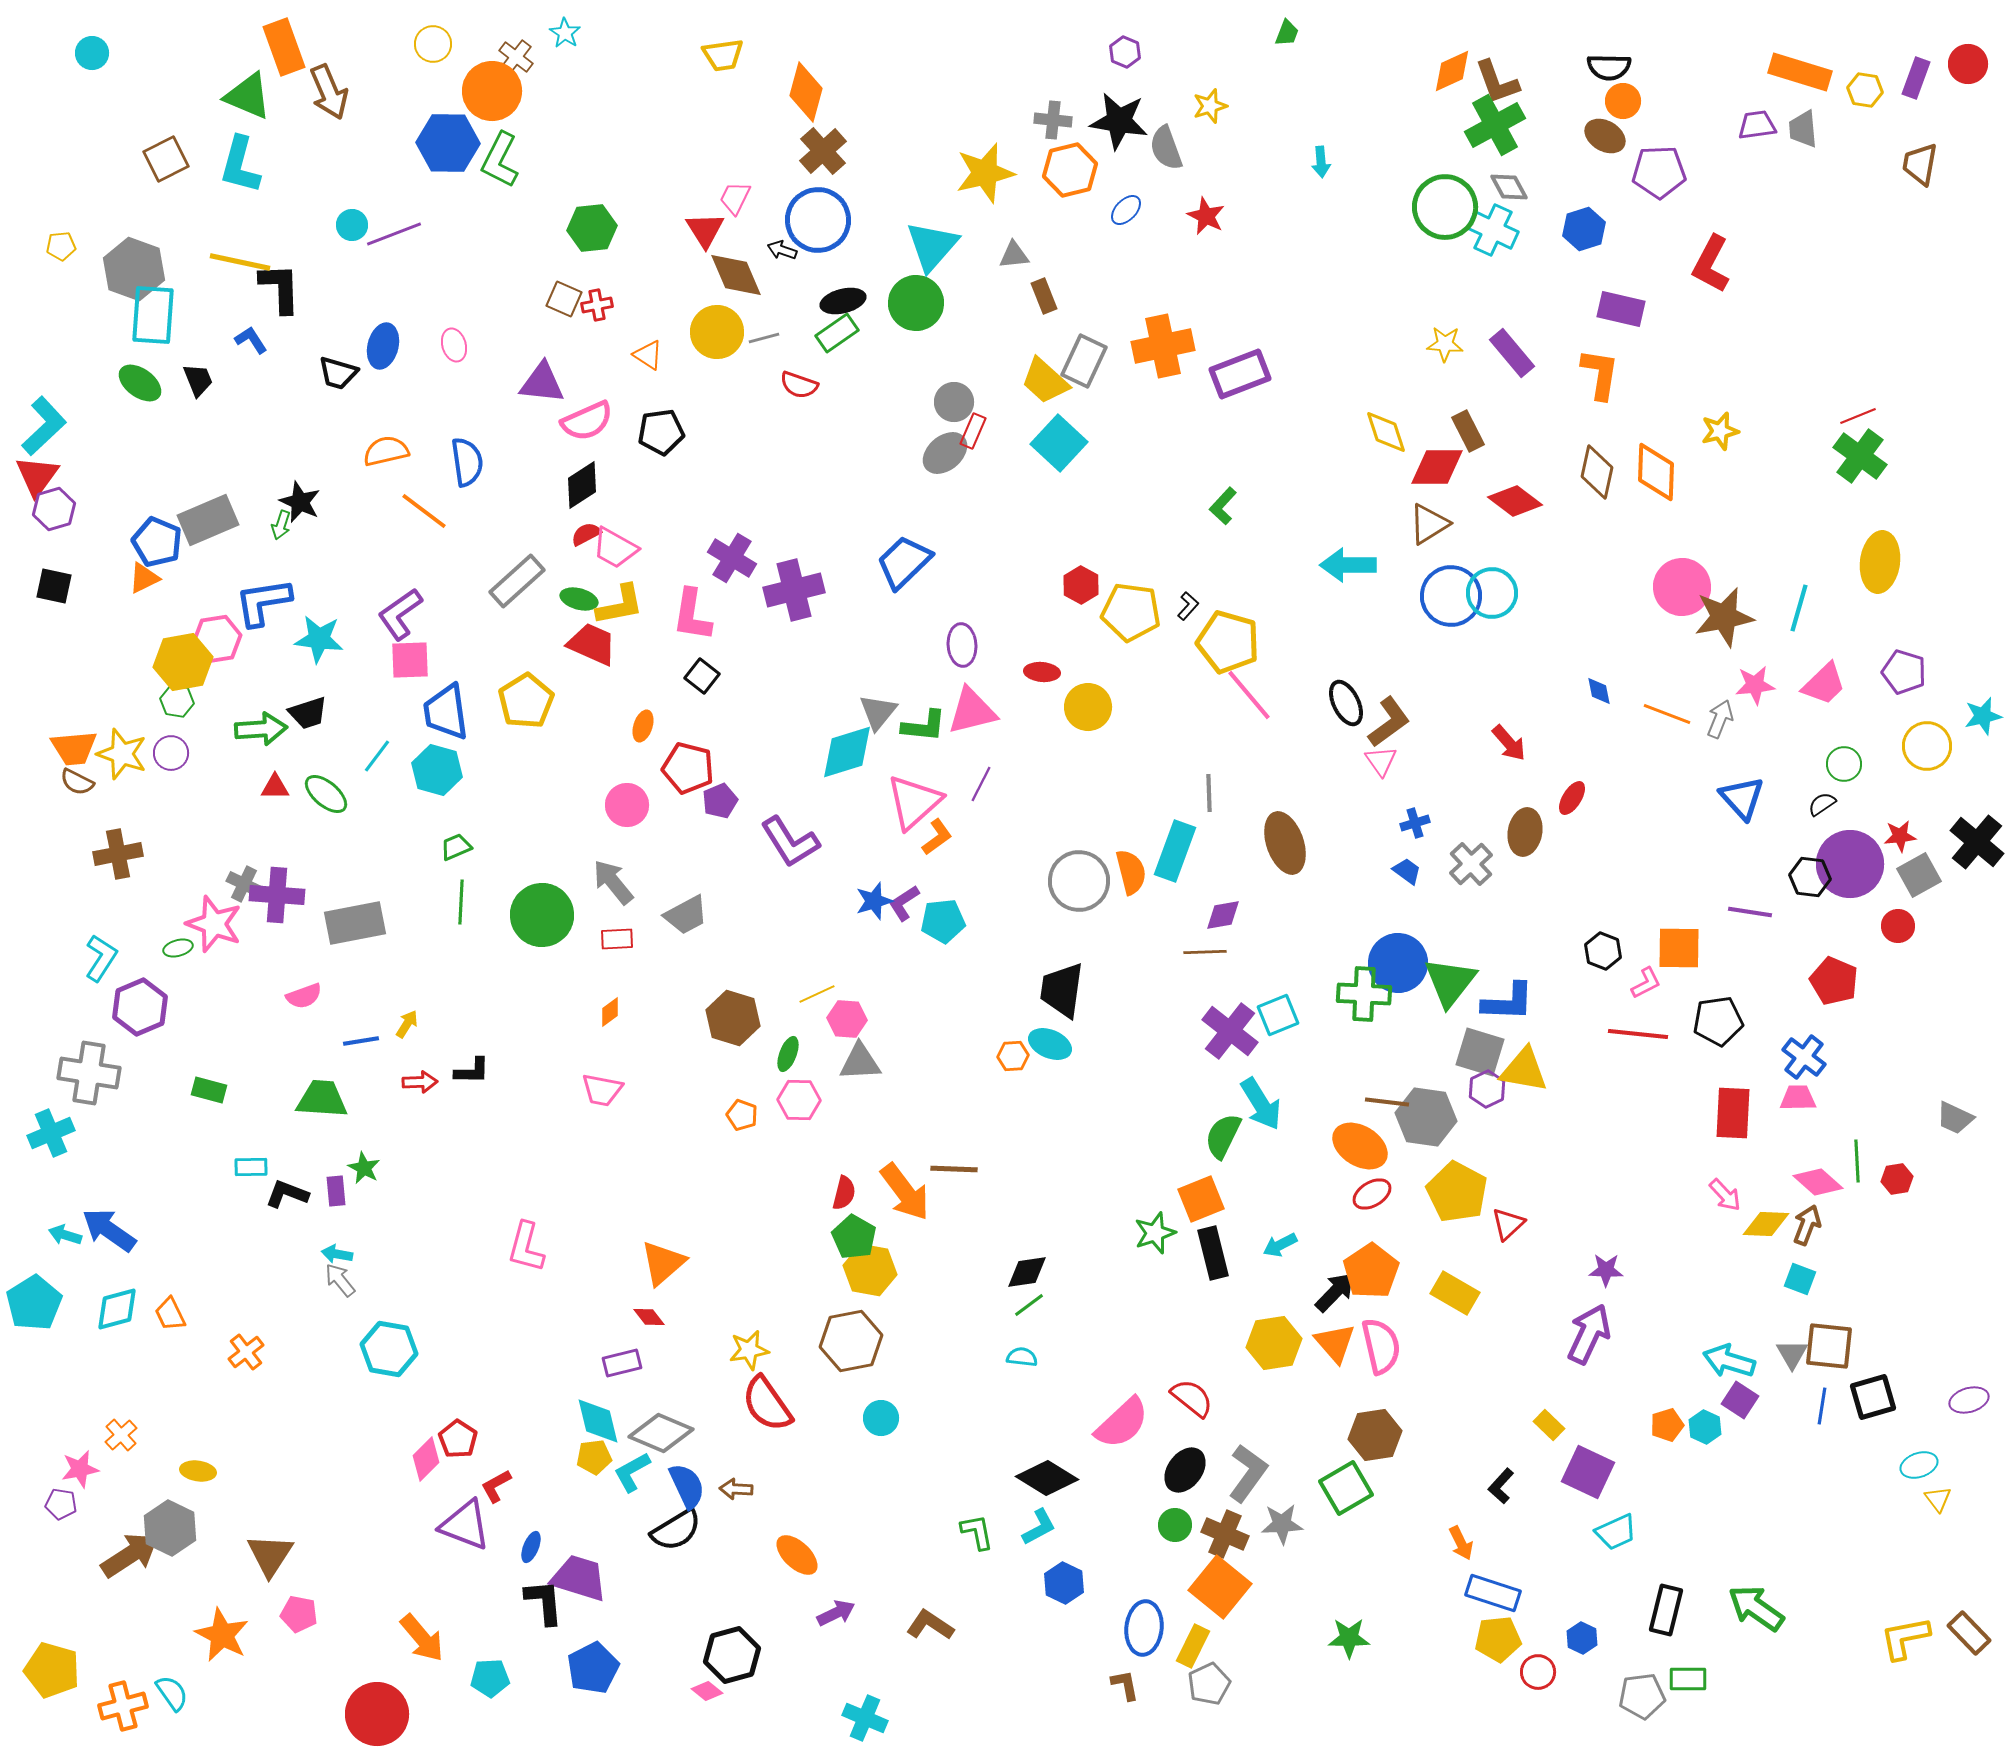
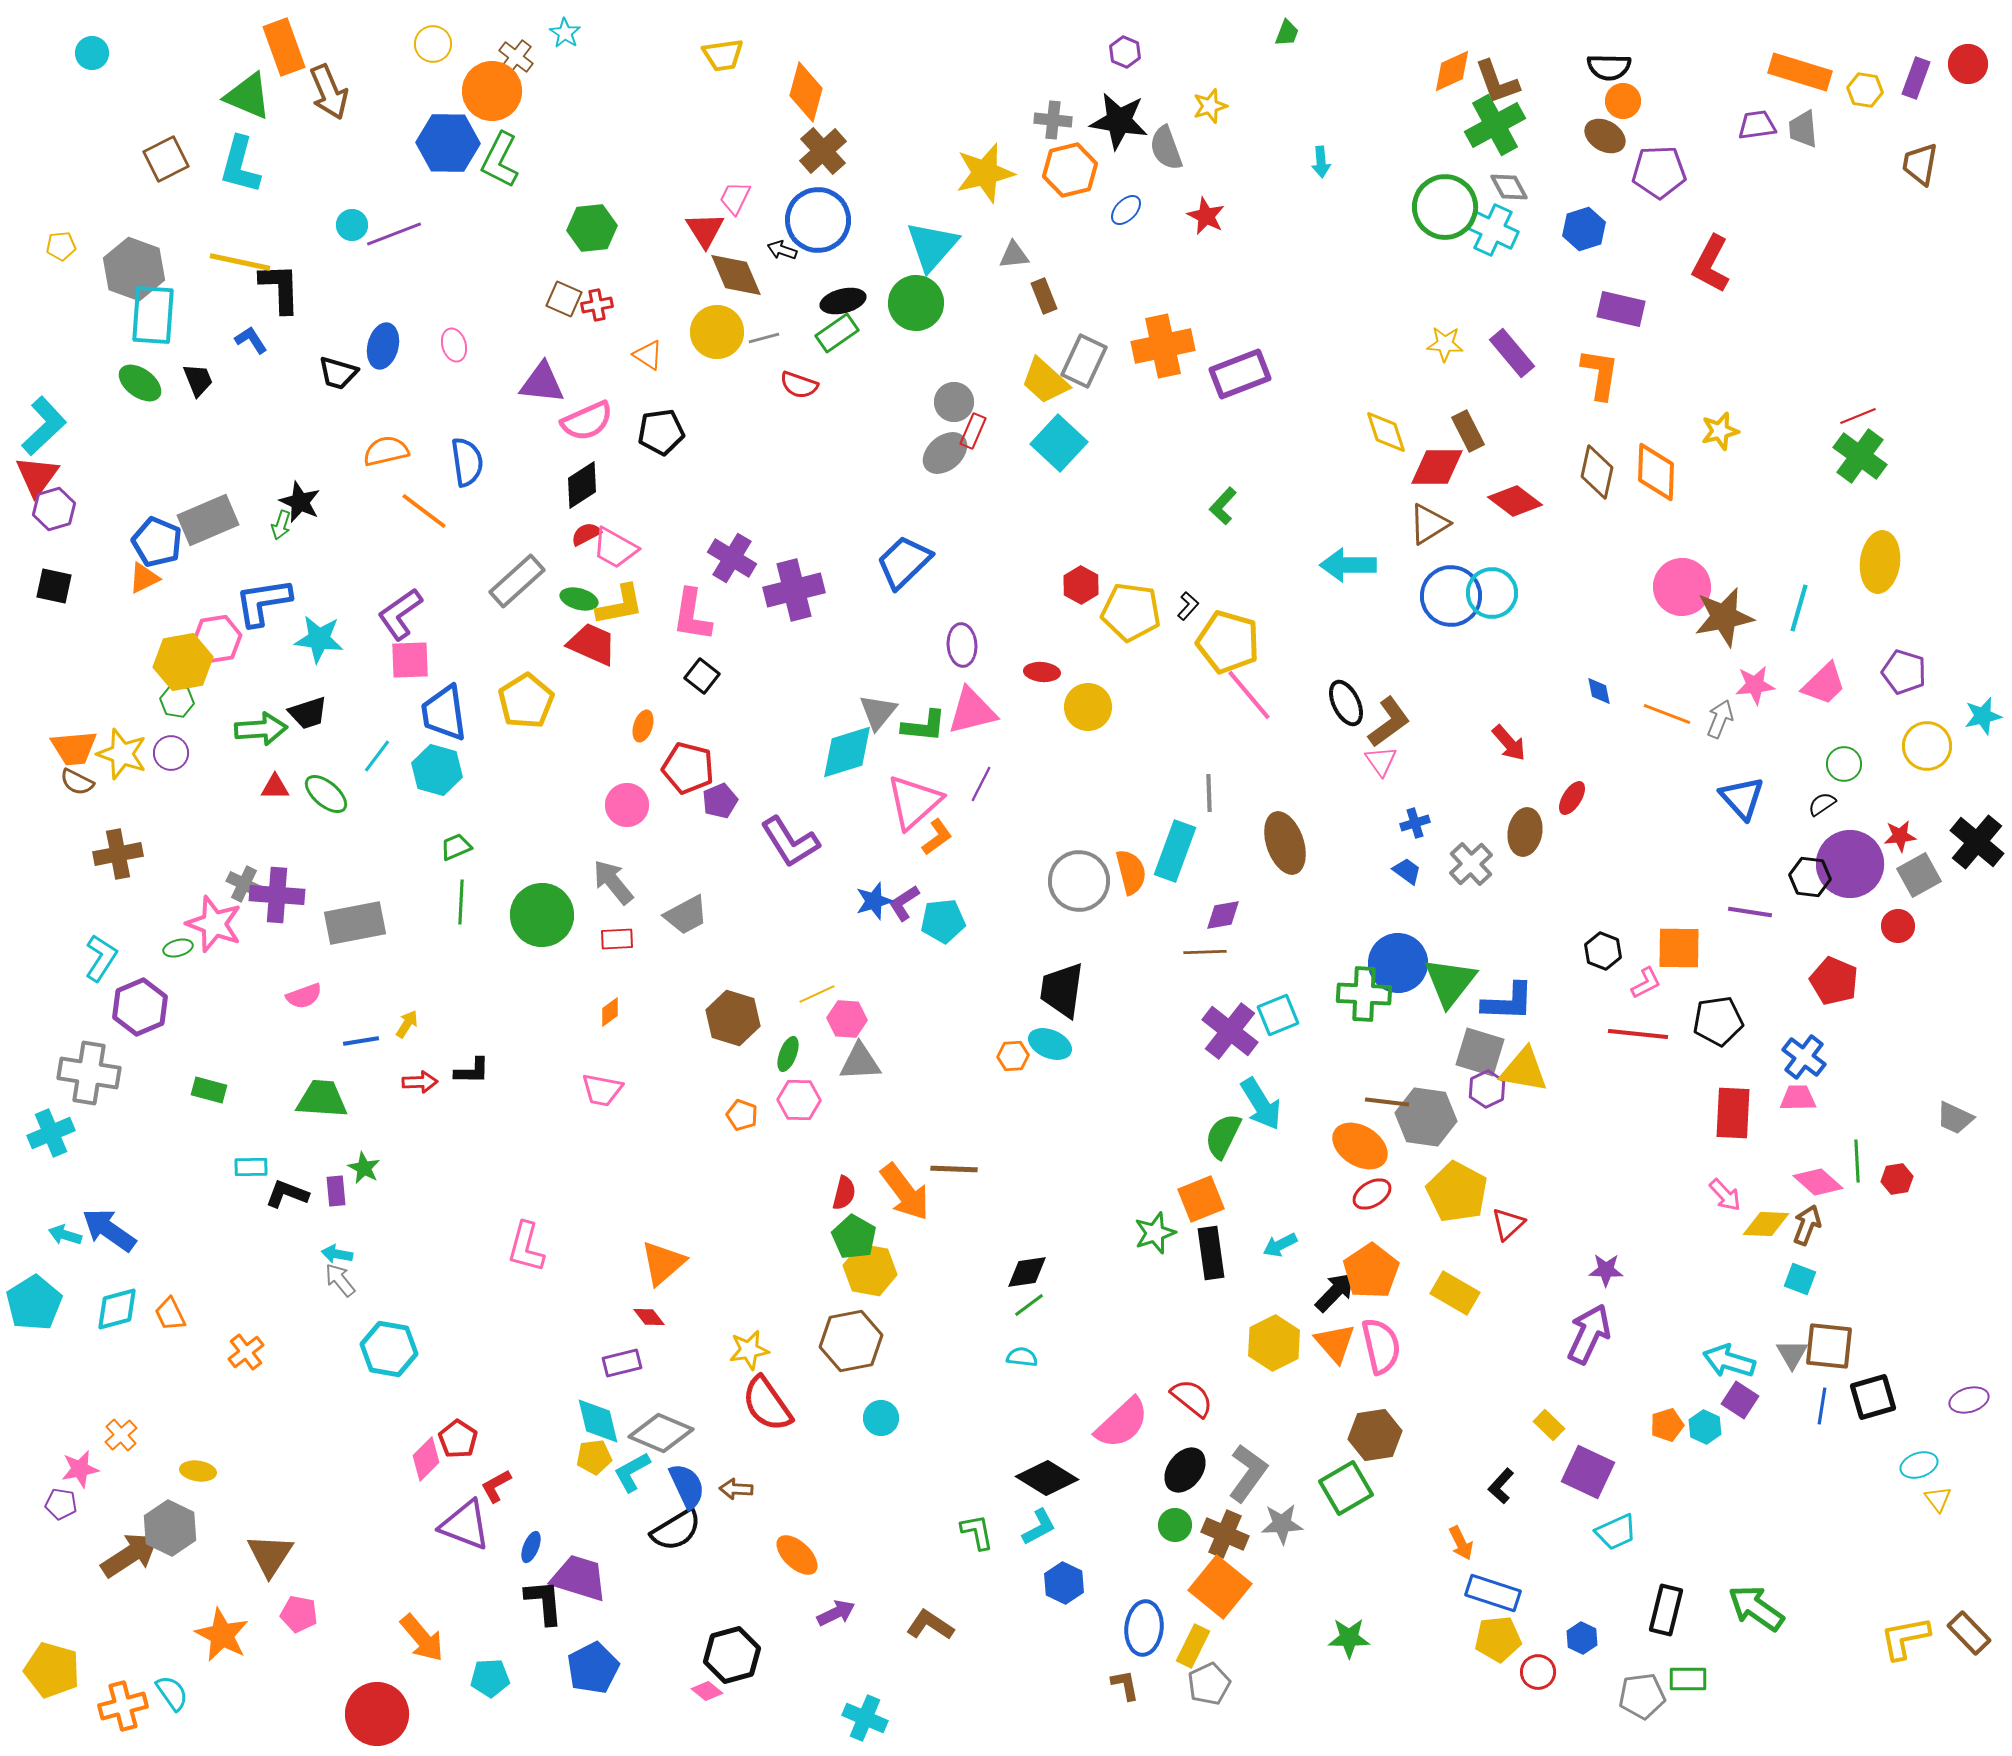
blue trapezoid at (446, 712): moved 2 px left, 1 px down
black rectangle at (1213, 1253): moved 2 px left; rotated 6 degrees clockwise
yellow hexagon at (1274, 1343): rotated 18 degrees counterclockwise
